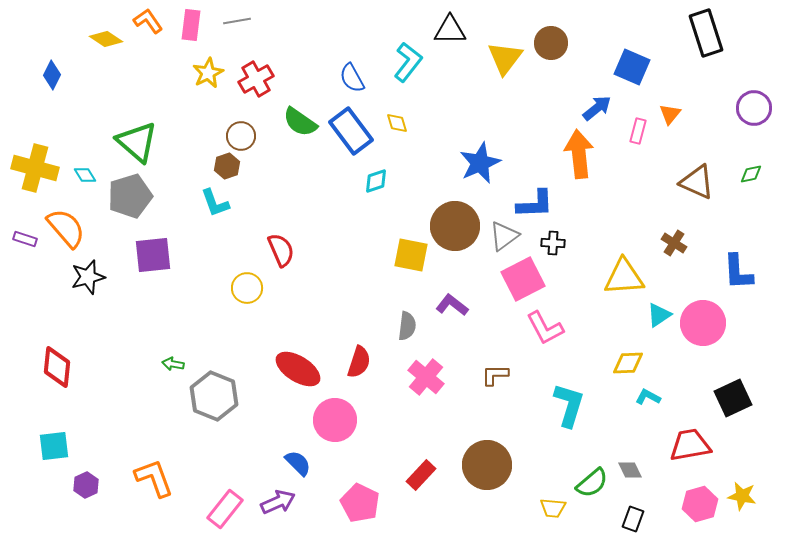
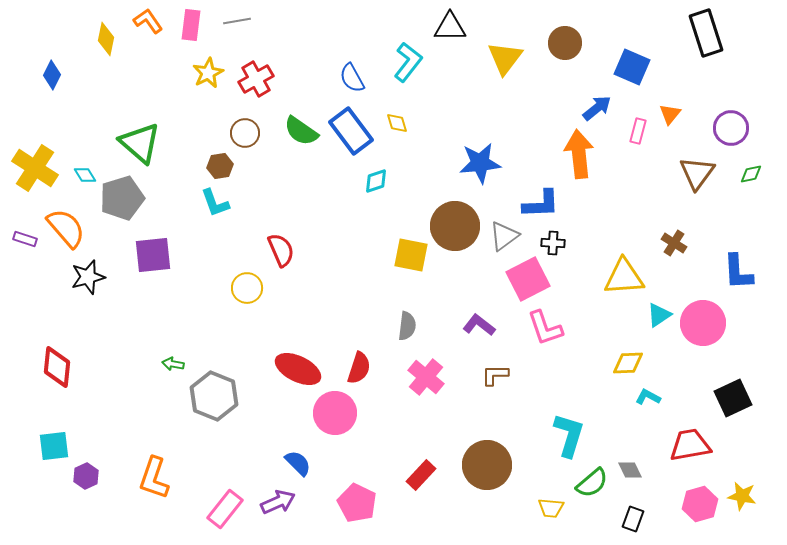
black triangle at (450, 30): moved 3 px up
yellow diamond at (106, 39): rotated 68 degrees clockwise
brown circle at (551, 43): moved 14 px right
purple circle at (754, 108): moved 23 px left, 20 px down
green semicircle at (300, 122): moved 1 px right, 9 px down
brown circle at (241, 136): moved 4 px right, 3 px up
green triangle at (137, 142): moved 3 px right, 1 px down
blue star at (480, 163): rotated 18 degrees clockwise
brown hexagon at (227, 166): moved 7 px left; rotated 10 degrees clockwise
yellow cross at (35, 168): rotated 18 degrees clockwise
brown triangle at (697, 182): moved 9 px up; rotated 42 degrees clockwise
gray pentagon at (130, 196): moved 8 px left, 2 px down
blue L-shape at (535, 204): moved 6 px right
pink square at (523, 279): moved 5 px right
purple L-shape at (452, 305): moved 27 px right, 20 px down
pink L-shape at (545, 328): rotated 9 degrees clockwise
red semicircle at (359, 362): moved 6 px down
red ellipse at (298, 369): rotated 6 degrees counterclockwise
cyan L-shape at (569, 405): moved 30 px down
pink circle at (335, 420): moved 7 px up
orange L-shape at (154, 478): rotated 141 degrees counterclockwise
purple hexagon at (86, 485): moved 9 px up
pink pentagon at (360, 503): moved 3 px left
yellow trapezoid at (553, 508): moved 2 px left
